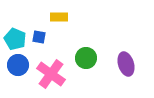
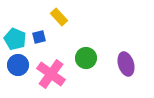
yellow rectangle: rotated 48 degrees clockwise
blue square: rotated 24 degrees counterclockwise
